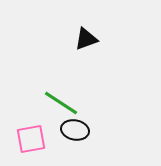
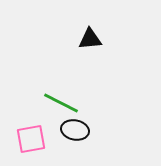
black triangle: moved 4 px right; rotated 15 degrees clockwise
green line: rotated 6 degrees counterclockwise
